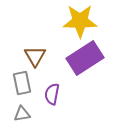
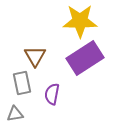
gray triangle: moved 7 px left
